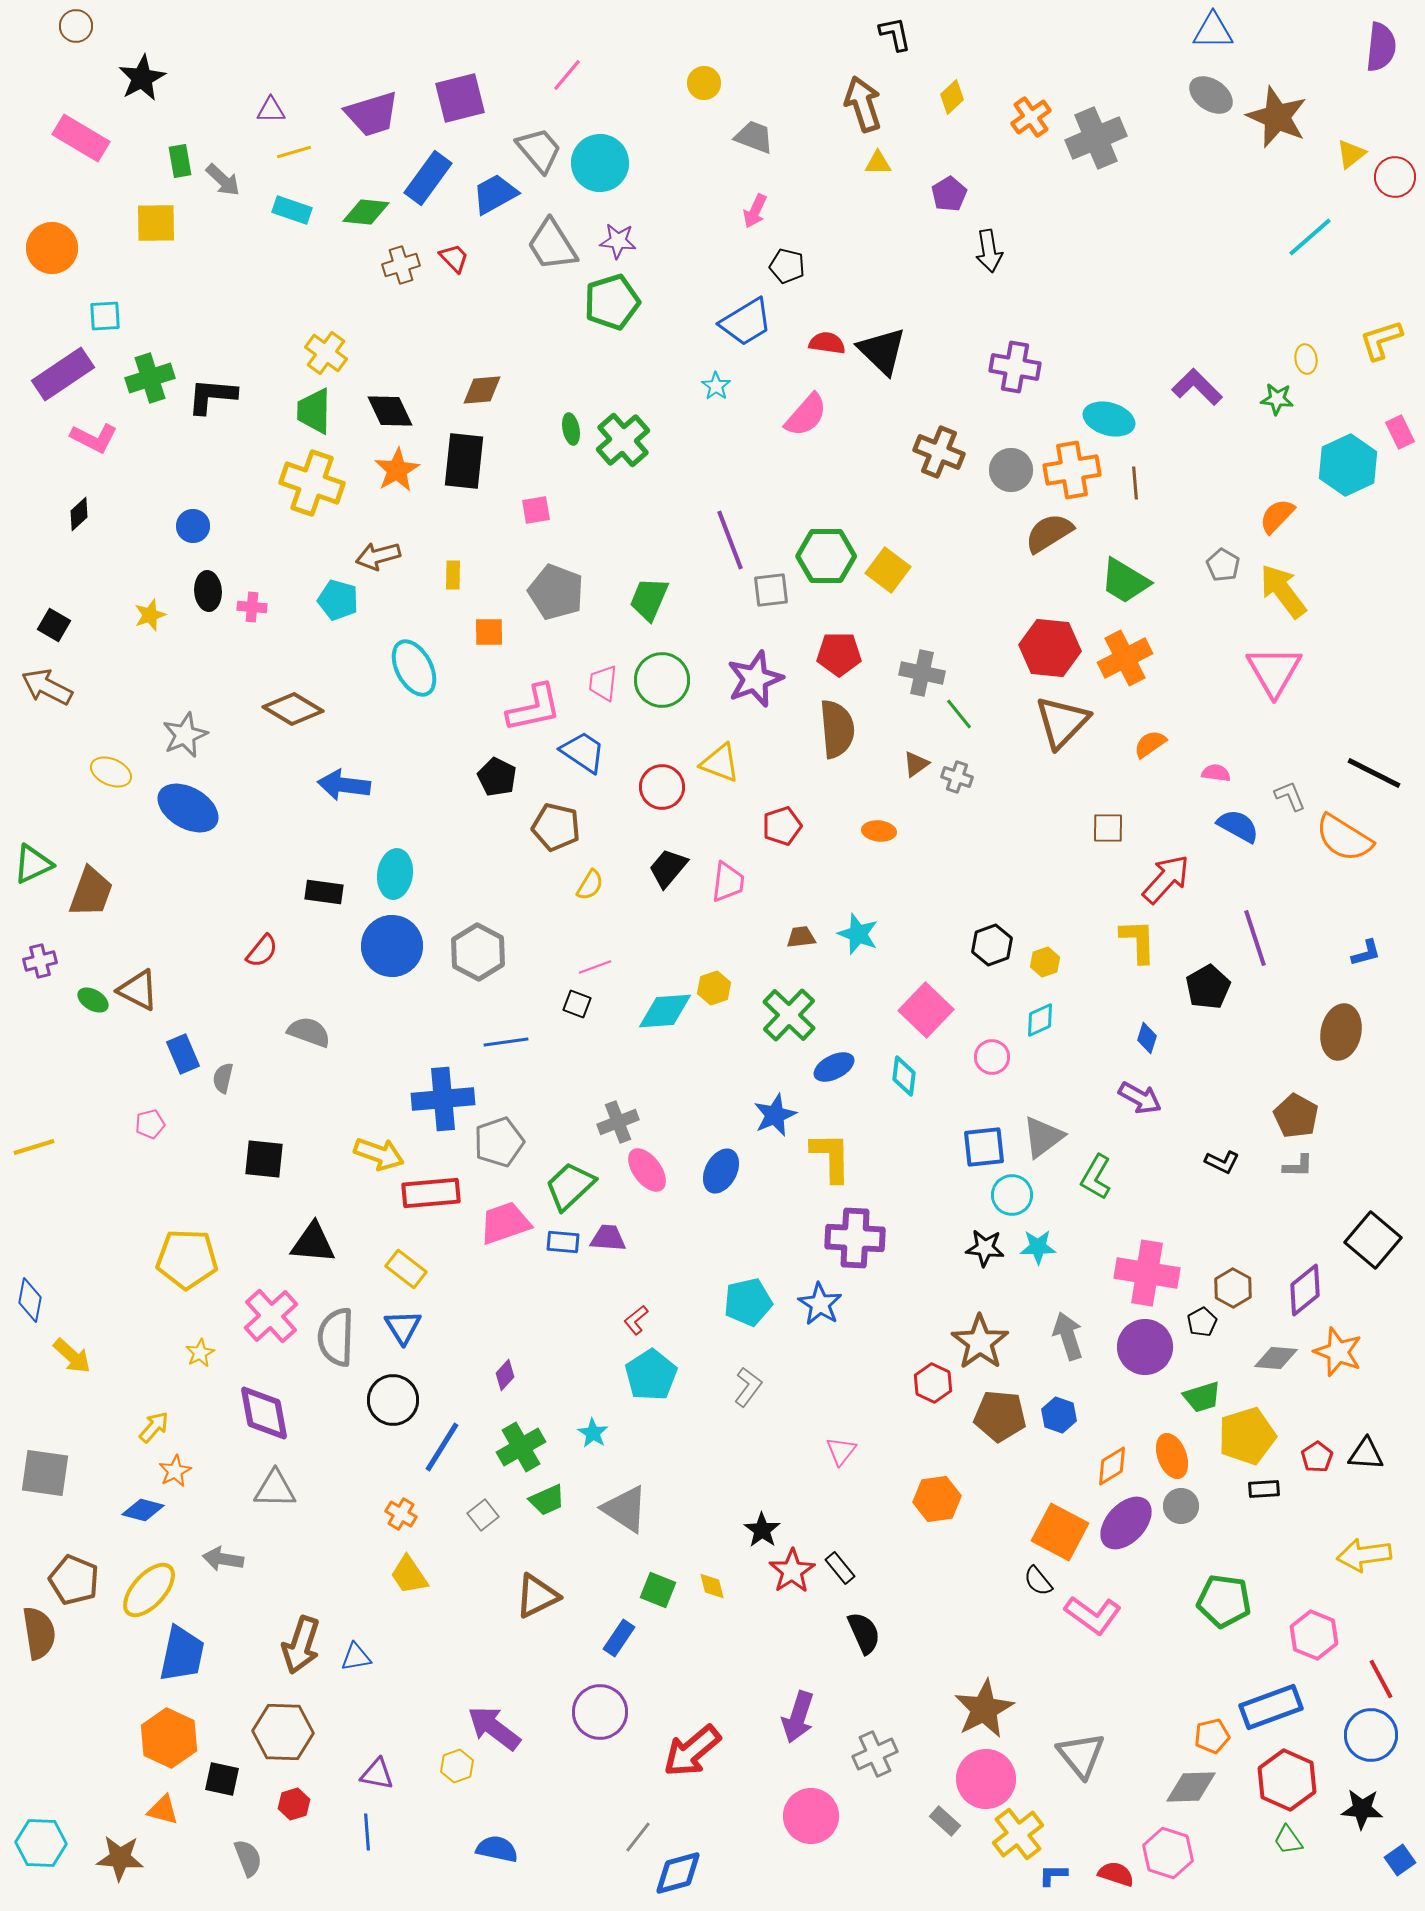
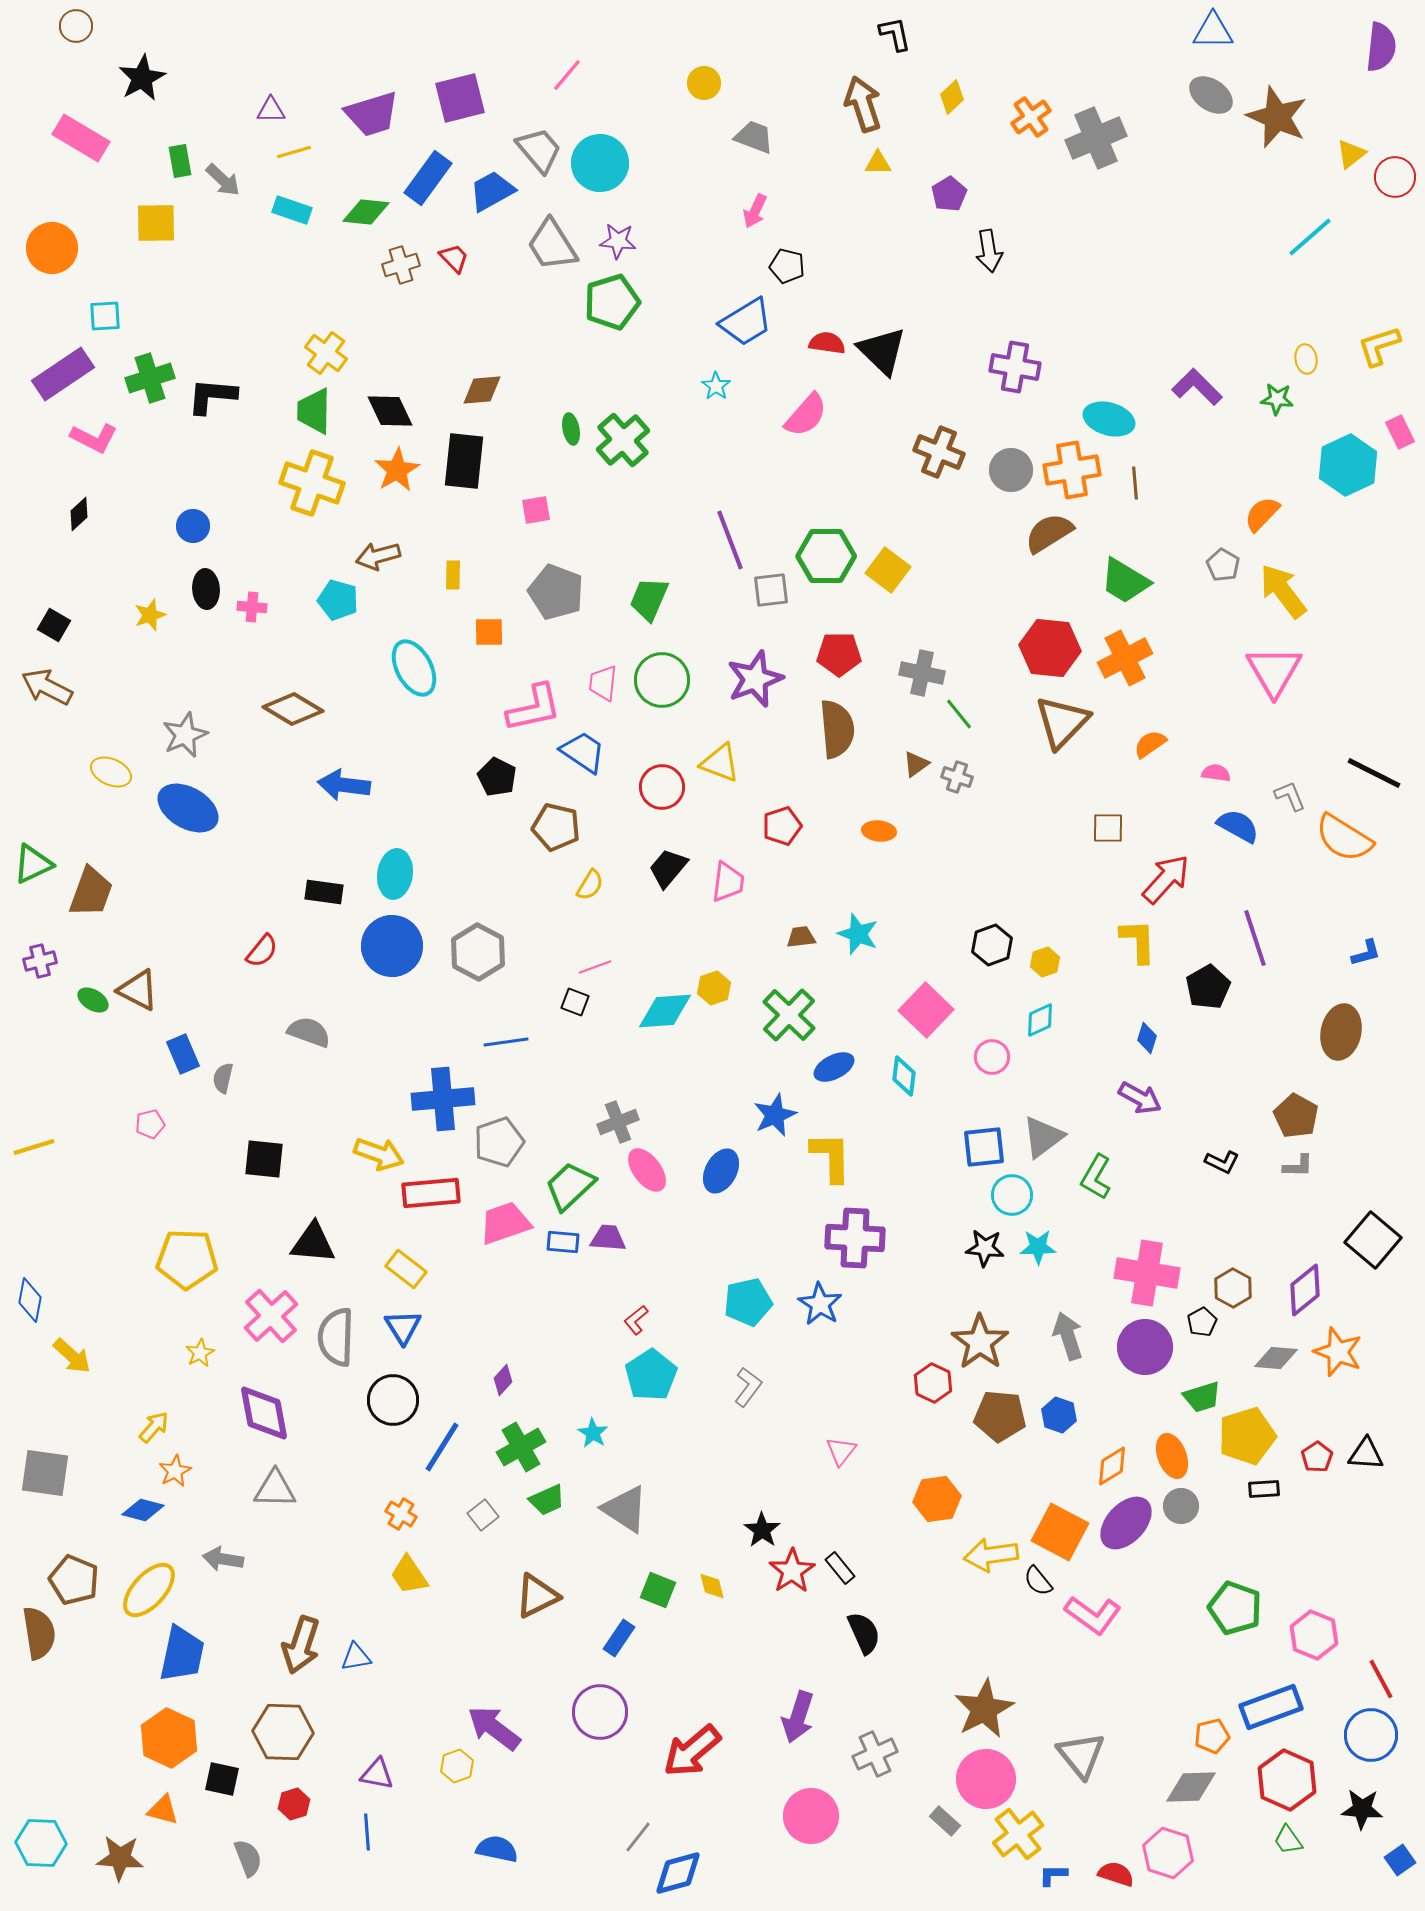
blue trapezoid at (495, 194): moved 3 px left, 3 px up
yellow L-shape at (1381, 340): moved 2 px left, 6 px down
orange semicircle at (1277, 516): moved 15 px left, 2 px up
black ellipse at (208, 591): moved 2 px left, 2 px up
black square at (577, 1004): moved 2 px left, 2 px up
purple diamond at (505, 1375): moved 2 px left, 5 px down
yellow arrow at (1364, 1555): moved 373 px left
green pentagon at (1224, 1601): moved 11 px right, 7 px down; rotated 12 degrees clockwise
